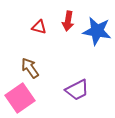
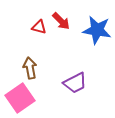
red arrow: moved 7 px left; rotated 54 degrees counterclockwise
blue star: moved 1 px up
brown arrow: rotated 25 degrees clockwise
purple trapezoid: moved 2 px left, 7 px up
